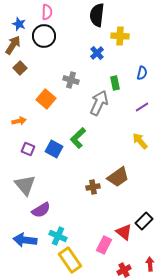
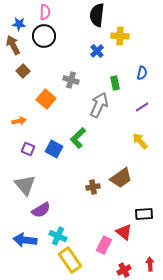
pink semicircle: moved 2 px left
blue star: rotated 16 degrees counterclockwise
brown arrow: rotated 60 degrees counterclockwise
blue cross: moved 2 px up
brown square: moved 3 px right, 3 px down
gray arrow: moved 2 px down
brown trapezoid: moved 3 px right, 1 px down
black rectangle: moved 7 px up; rotated 42 degrees clockwise
